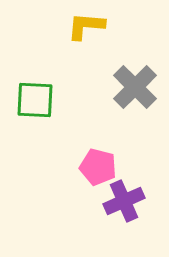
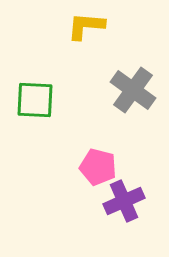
gray cross: moved 2 px left, 3 px down; rotated 9 degrees counterclockwise
